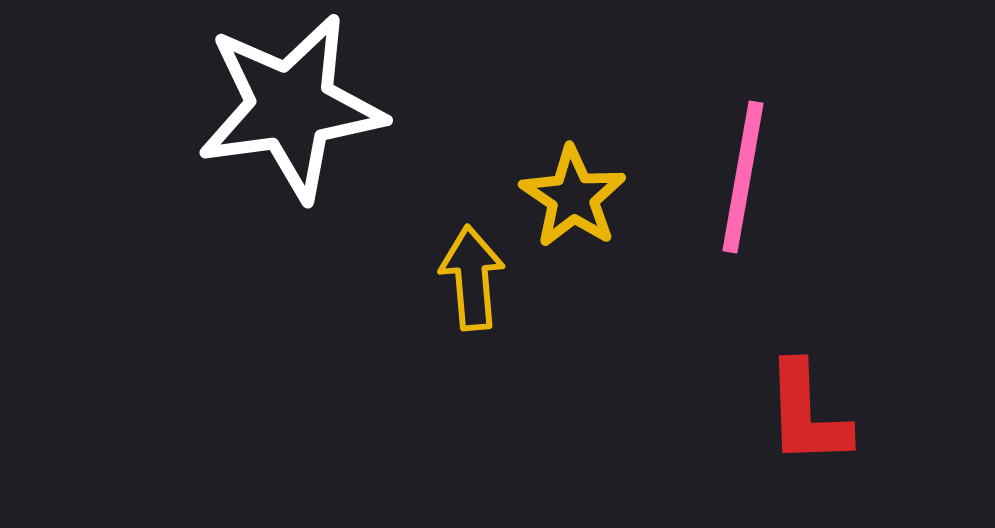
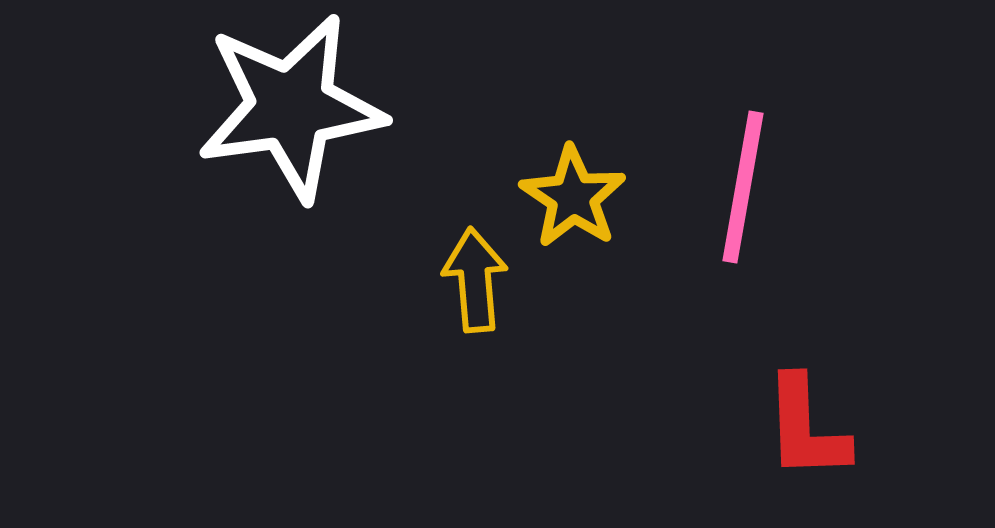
pink line: moved 10 px down
yellow arrow: moved 3 px right, 2 px down
red L-shape: moved 1 px left, 14 px down
